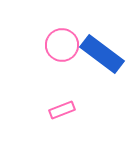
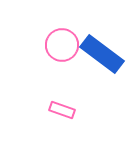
pink rectangle: rotated 40 degrees clockwise
